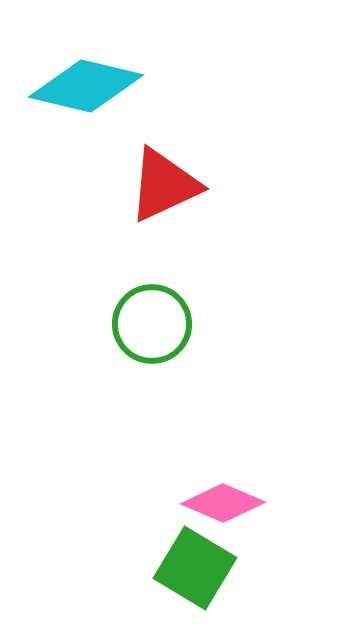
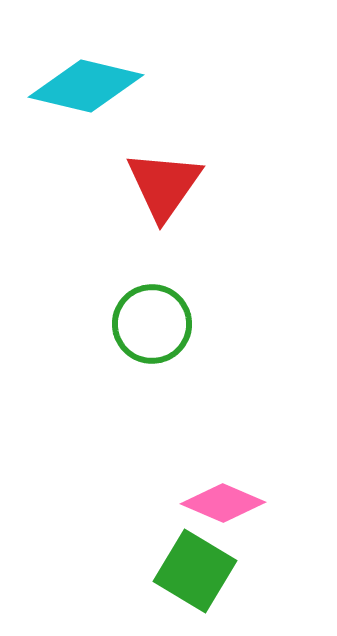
red triangle: rotated 30 degrees counterclockwise
green square: moved 3 px down
